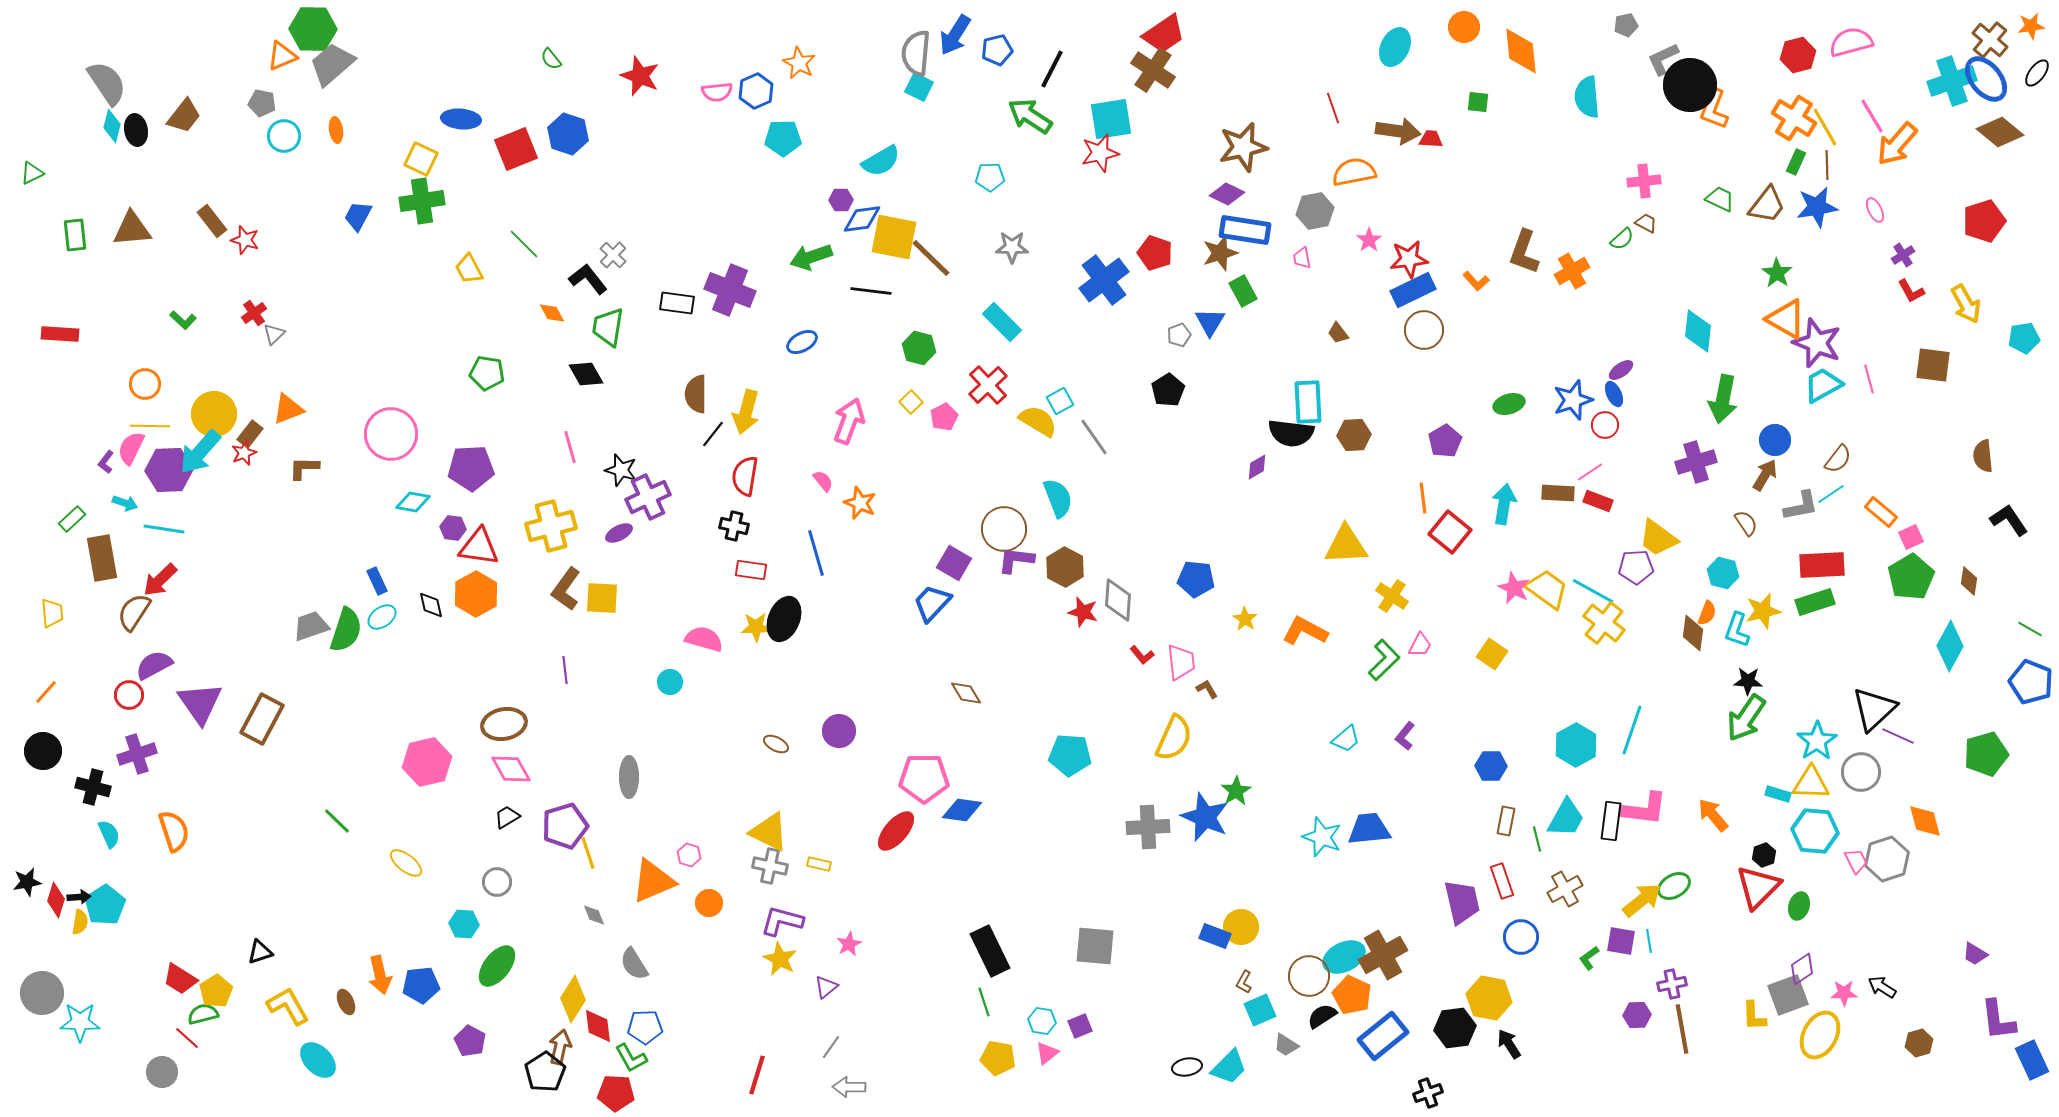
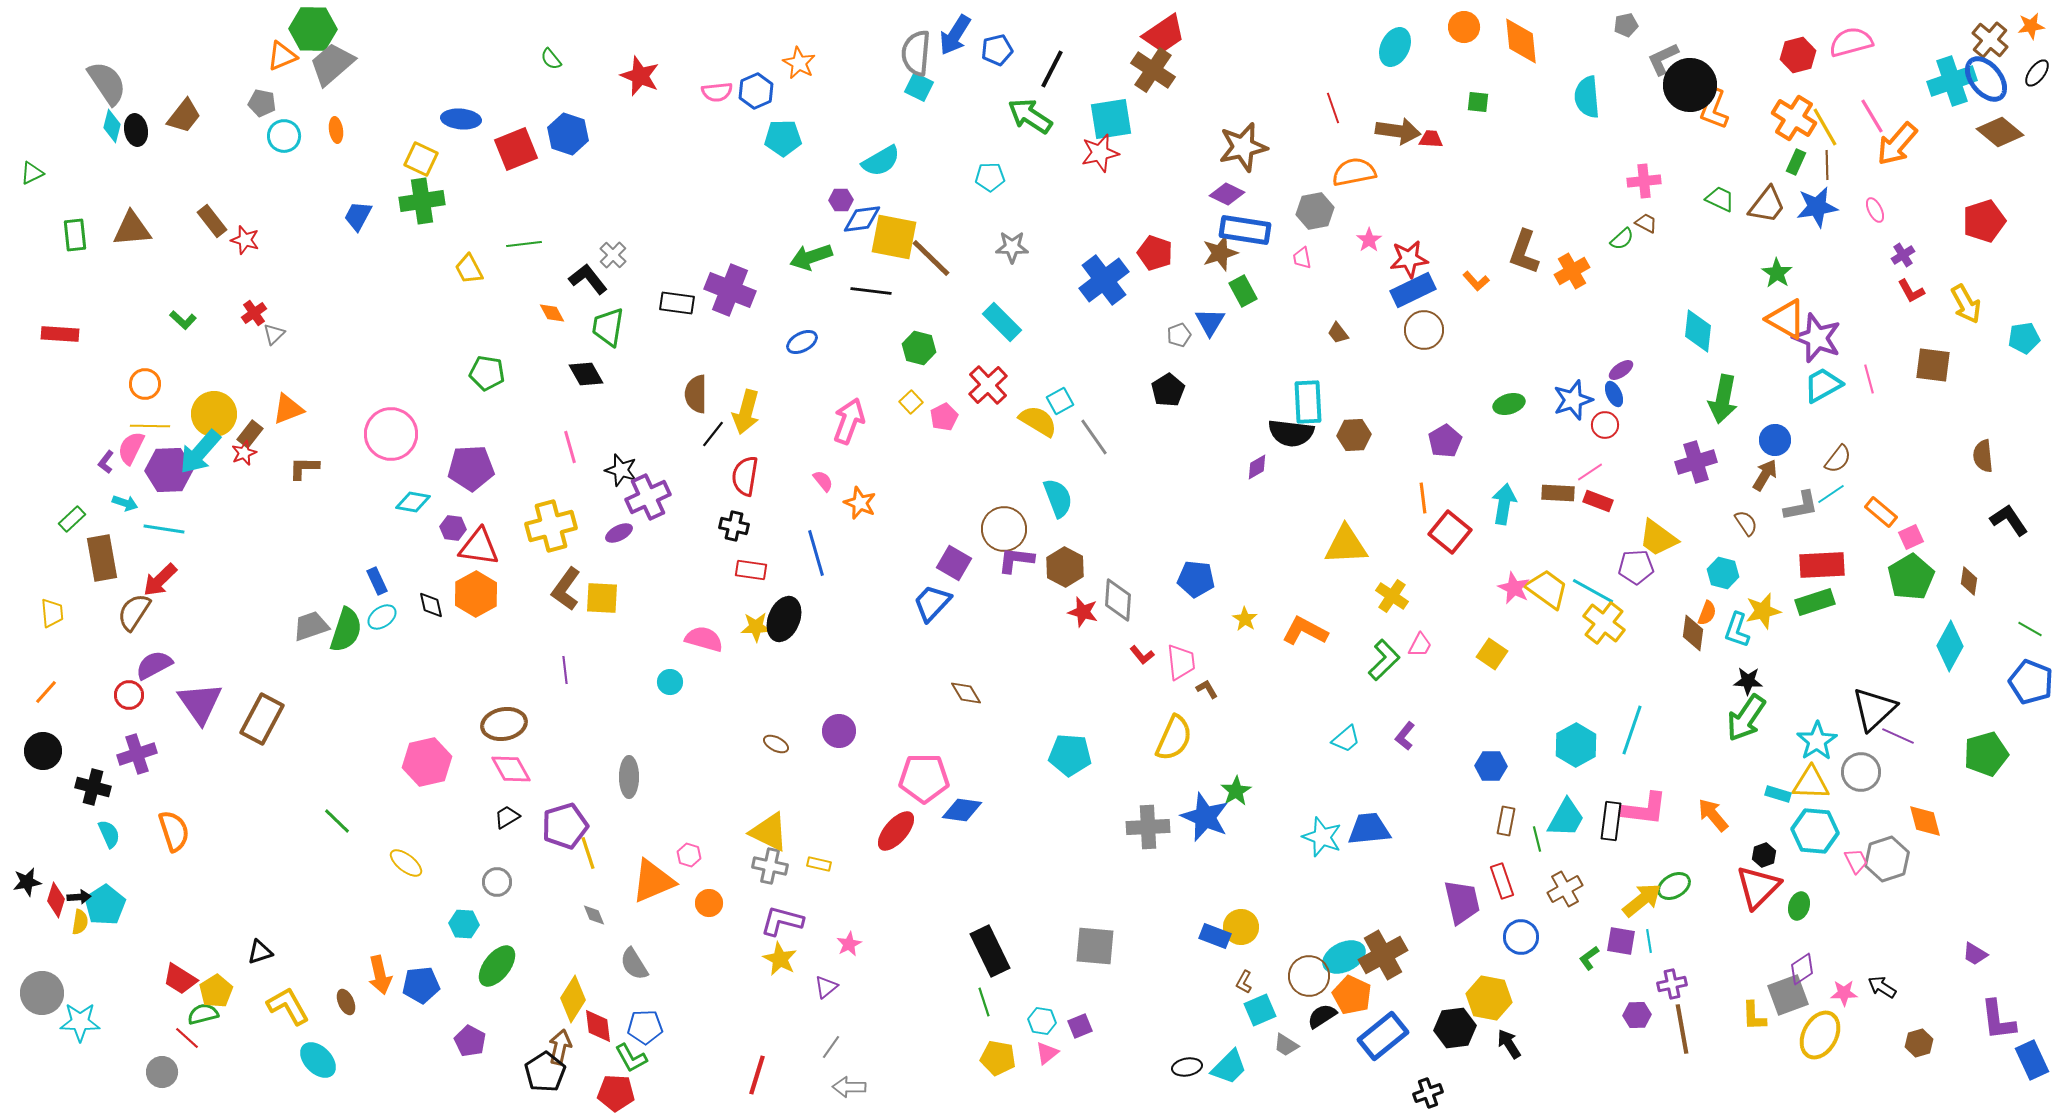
orange diamond at (1521, 51): moved 10 px up
green line at (524, 244): rotated 52 degrees counterclockwise
purple star at (1817, 343): moved 5 px up
